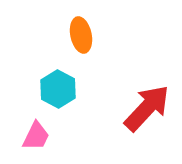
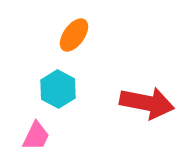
orange ellipse: moved 7 px left; rotated 48 degrees clockwise
red arrow: moved 5 px up; rotated 58 degrees clockwise
